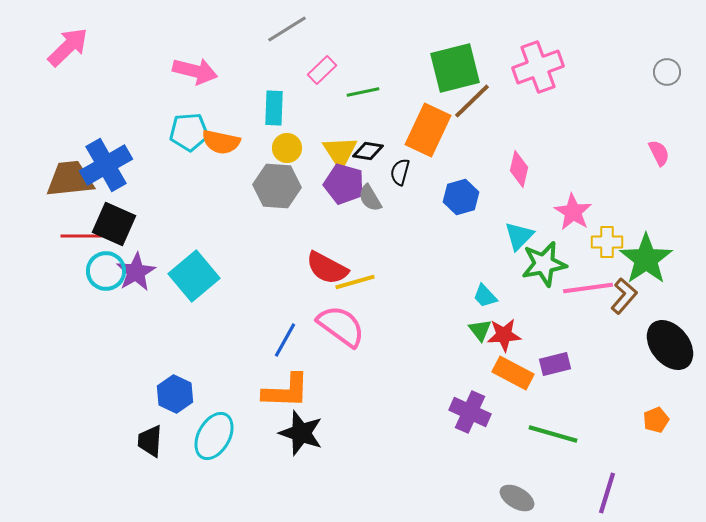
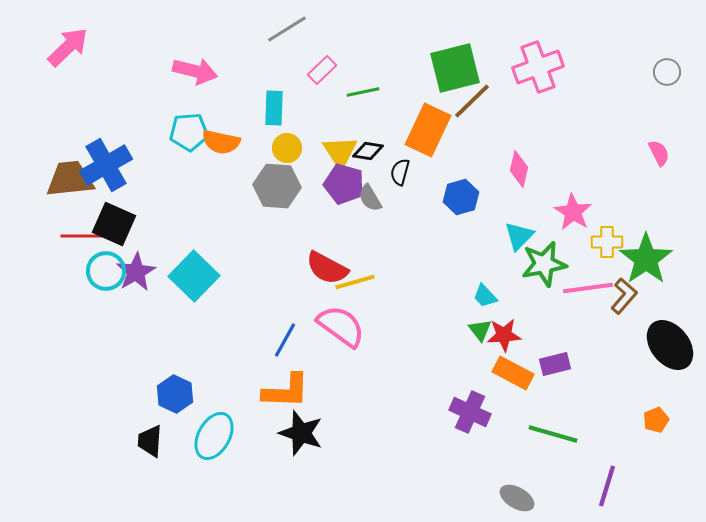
cyan square at (194, 276): rotated 6 degrees counterclockwise
purple line at (607, 493): moved 7 px up
